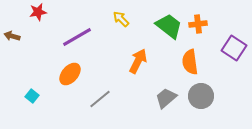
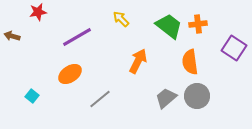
orange ellipse: rotated 15 degrees clockwise
gray circle: moved 4 px left
